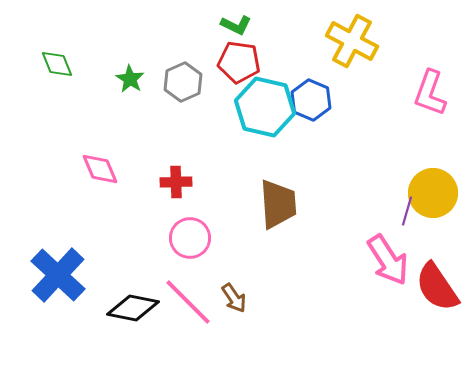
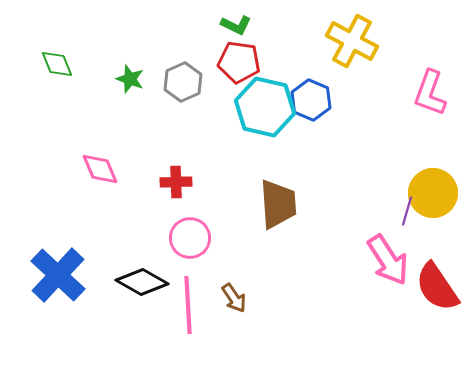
green star: rotated 12 degrees counterclockwise
pink line: moved 3 px down; rotated 42 degrees clockwise
black diamond: moved 9 px right, 26 px up; rotated 18 degrees clockwise
